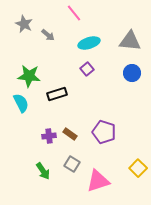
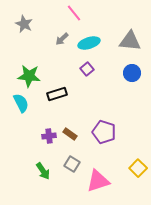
gray arrow: moved 14 px right, 4 px down; rotated 96 degrees clockwise
